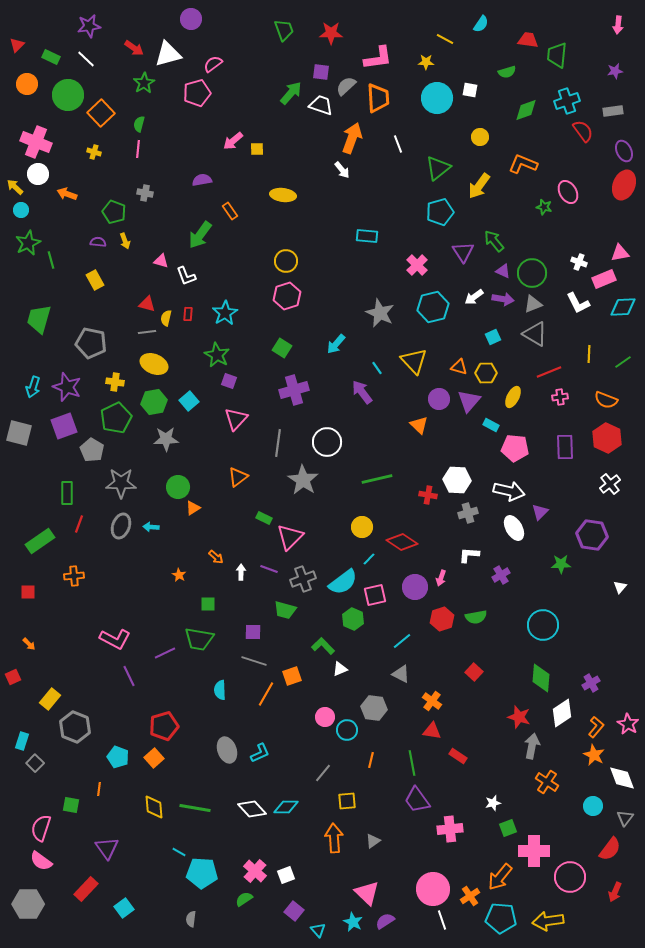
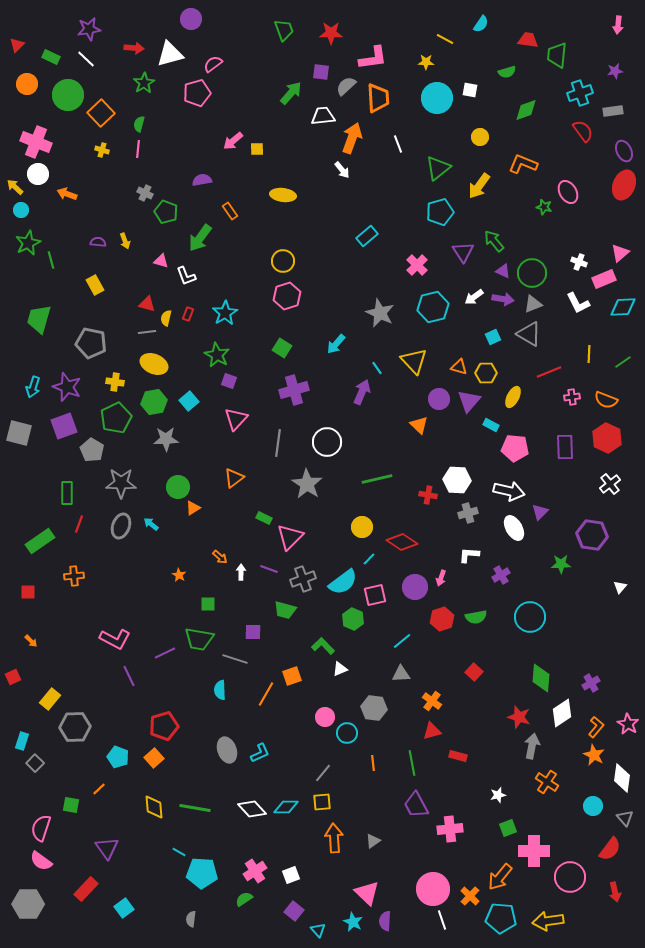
purple star at (89, 26): moved 3 px down
red arrow at (134, 48): rotated 30 degrees counterclockwise
white triangle at (168, 54): moved 2 px right
pink L-shape at (378, 58): moved 5 px left
cyan cross at (567, 101): moved 13 px right, 8 px up
white trapezoid at (321, 105): moved 2 px right, 11 px down; rotated 25 degrees counterclockwise
yellow cross at (94, 152): moved 8 px right, 2 px up
gray cross at (145, 193): rotated 14 degrees clockwise
green pentagon at (114, 212): moved 52 px right
green arrow at (200, 235): moved 3 px down
cyan rectangle at (367, 236): rotated 45 degrees counterclockwise
pink triangle at (620, 253): rotated 30 degrees counterclockwise
yellow circle at (286, 261): moved 3 px left
yellow rectangle at (95, 280): moved 5 px down
red rectangle at (188, 314): rotated 16 degrees clockwise
gray triangle at (535, 334): moved 6 px left
purple arrow at (362, 392): rotated 60 degrees clockwise
pink cross at (560, 397): moved 12 px right
orange triangle at (238, 477): moved 4 px left, 1 px down
gray star at (303, 480): moved 4 px right, 4 px down
cyan arrow at (151, 527): moved 3 px up; rotated 35 degrees clockwise
orange arrow at (216, 557): moved 4 px right
cyan circle at (543, 625): moved 13 px left, 8 px up
orange arrow at (29, 644): moved 2 px right, 3 px up
gray line at (254, 661): moved 19 px left, 2 px up
gray triangle at (401, 674): rotated 30 degrees counterclockwise
gray hexagon at (75, 727): rotated 24 degrees counterclockwise
cyan circle at (347, 730): moved 3 px down
red triangle at (432, 731): rotated 24 degrees counterclockwise
red rectangle at (458, 756): rotated 18 degrees counterclockwise
orange line at (371, 760): moved 2 px right, 3 px down; rotated 21 degrees counterclockwise
white diamond at (622, 778): rotated 28 degrees clockwise
orange line at (99, 789): rotated 40 degrees clockwise
purple trapezoid at (417, 800): moved 1 px left, 5 px down; rotated 8 degrees clockwise
yellow square at (347, 801): moved 25 px left, 1 px down
white star at (493, 803): moved 5 px right, 8 px up
gray triangle at (625, 818): rotated 18 degrees counterclockwise
pink cross at (255, 871): rotated 15 degrees clockwise
white square at (286, 875): moved 5 px right
red arrow at (615, 892): rotated 36 degrees counterclockwise
orange cross at (470, 896): rotated 12 degrees counterclockwise
purple semicircle at (385, 921): rotated 54 degrees counterclockwise
